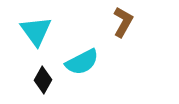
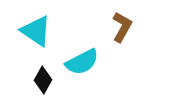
brown L-shape: moved 1 px left, 5 px down
cyan triangle: rotated 20 degrees counterclockwise
